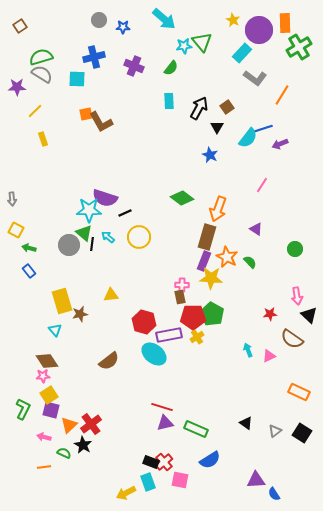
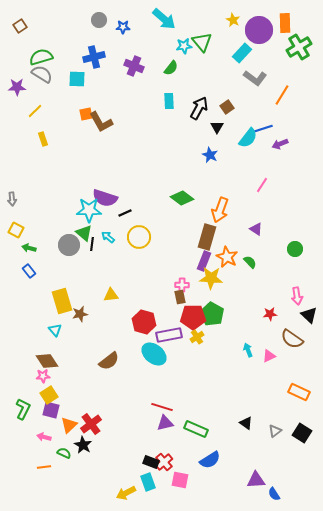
orange arrow at (218, 209): moved 2 px right, 1 px down
